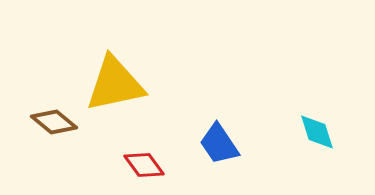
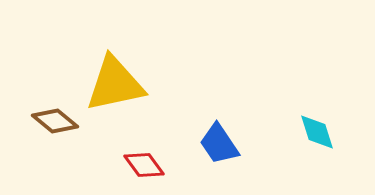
brown diamond: moved 1 px right, 1 px up
